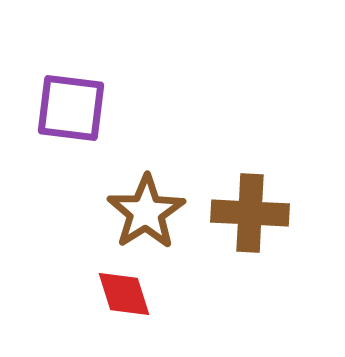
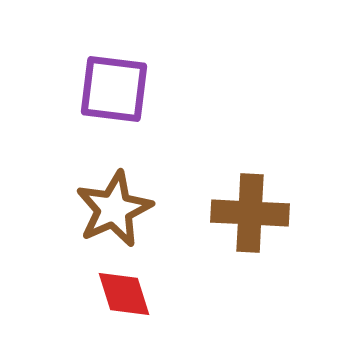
purple square: moved 43 px right, 19 px up
brown star: moved 32 px left, 3 px up; rotated 8 degrees clockwise
